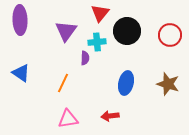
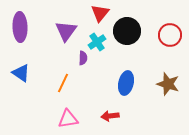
purple ellipse: moved 7 px down
cyan cross: rotated 30 degrees counterclockwise
purple semicircle: moved 2 px left
